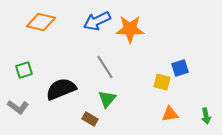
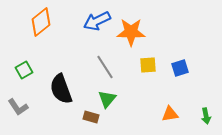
orange diamond: rotated 52 degrees counterclockwise
orange star: moved 1 px right, 3 px down
green square: rotated 12 degrees counterclockwise
yellow square: moved 14 px left, 17 px up; rotated 18 degrees counterclockwise
black semicircle: rotated 88 degrees counterclockwise
gray L-shape: rotated 20 degrees clockwise
brown rectangle: moved 1 px right, 2 px up; rotated 14 degrees counterclockwise
